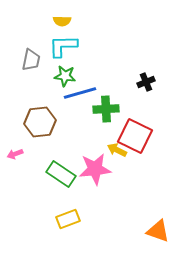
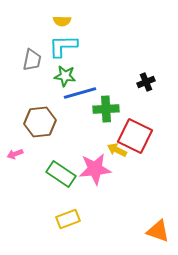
gray trapezoid: moved 1 px right
